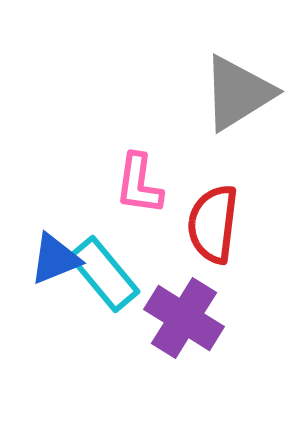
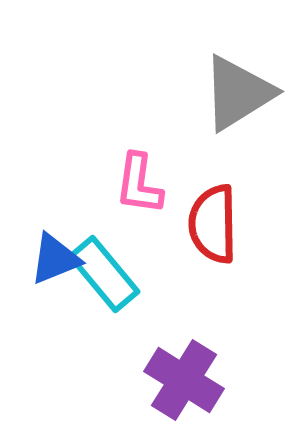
red semicircle: rotated 8 degrees counterclockwise
purple cross: moved 62 px down
